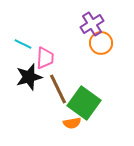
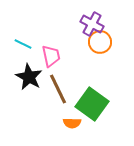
purple cross: rotated 30 degrees counterclockwise
orange circle: moved 1 px left, 1 px up
pink trapezoid: moved 6 px right, 2 px up; rotated 15 degrees counterclockwise
black star: rotated 28 degrees counterclockwise
green square: moved 8 px right, 1 px down
orange semicircle: rotated 12 degrees clockwise
